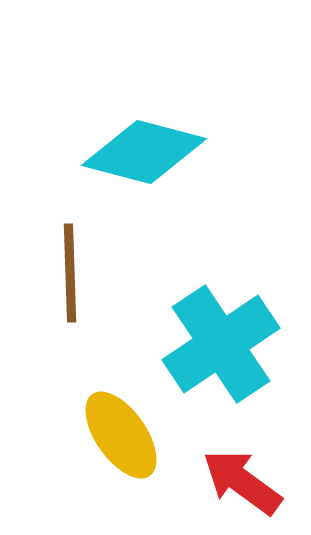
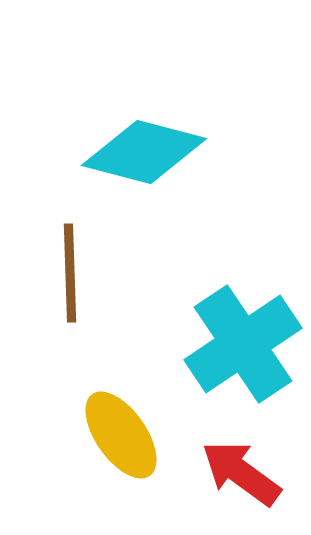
cyan cross: moved 22 px right
red arrow: moved 1 px left, 9 px up
